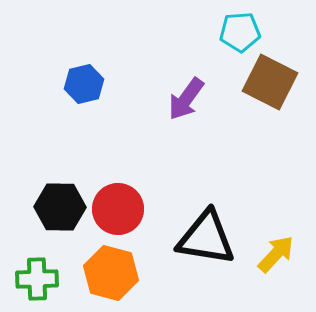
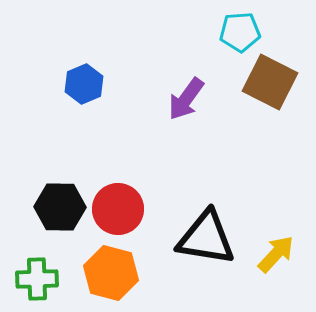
blue hexagon: rotated 9 degrees counterclockwise
